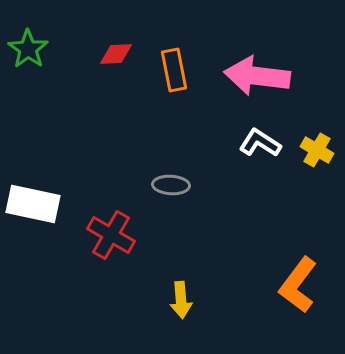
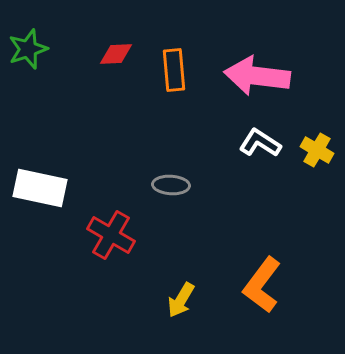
green star: rotated 18 degrees clockwise
orange rectangle: rotated 6 degrees clockwise
white rectangle: moved 7 px right, 16 px up
orange L-shape: moved 36 px left
yellow arrow: rotated 36 degrees clockwise
